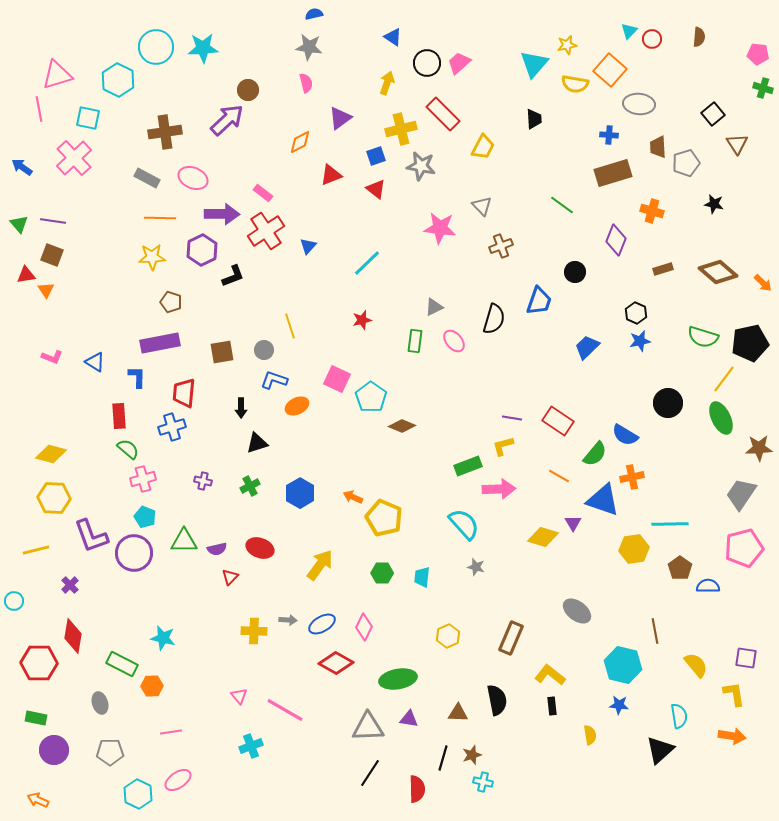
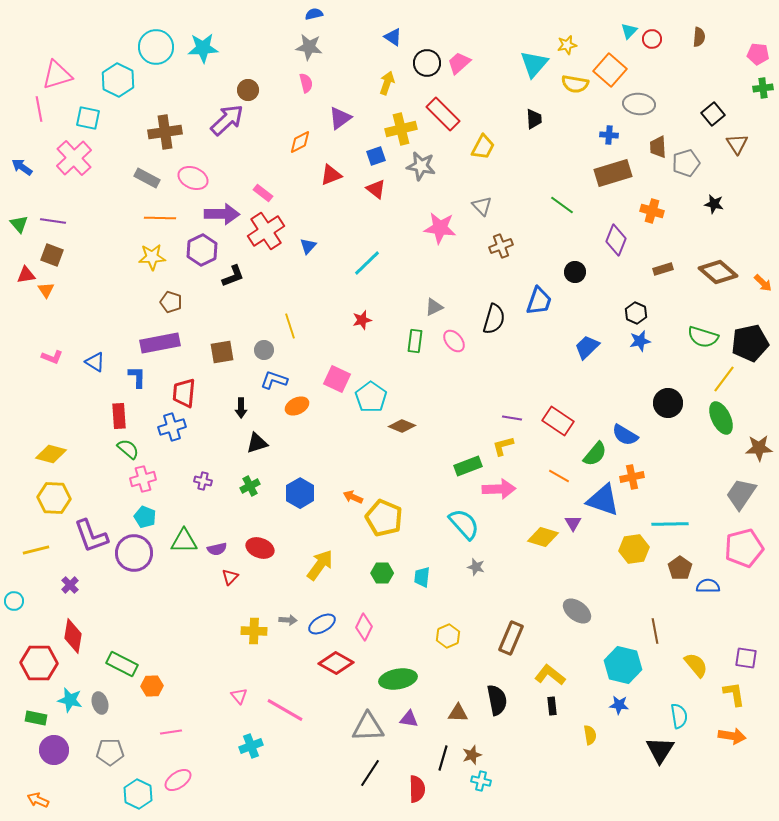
green cross at (763, 88): rotated 24 degrees counterclockwise
cyan star at (163, 638): moved 93 px left, 62 px down
black triangle at (660, 750): rotated 16 degrees counterclockwise
cyan cross at (483, 782): moved 2 px left, 1 px up
